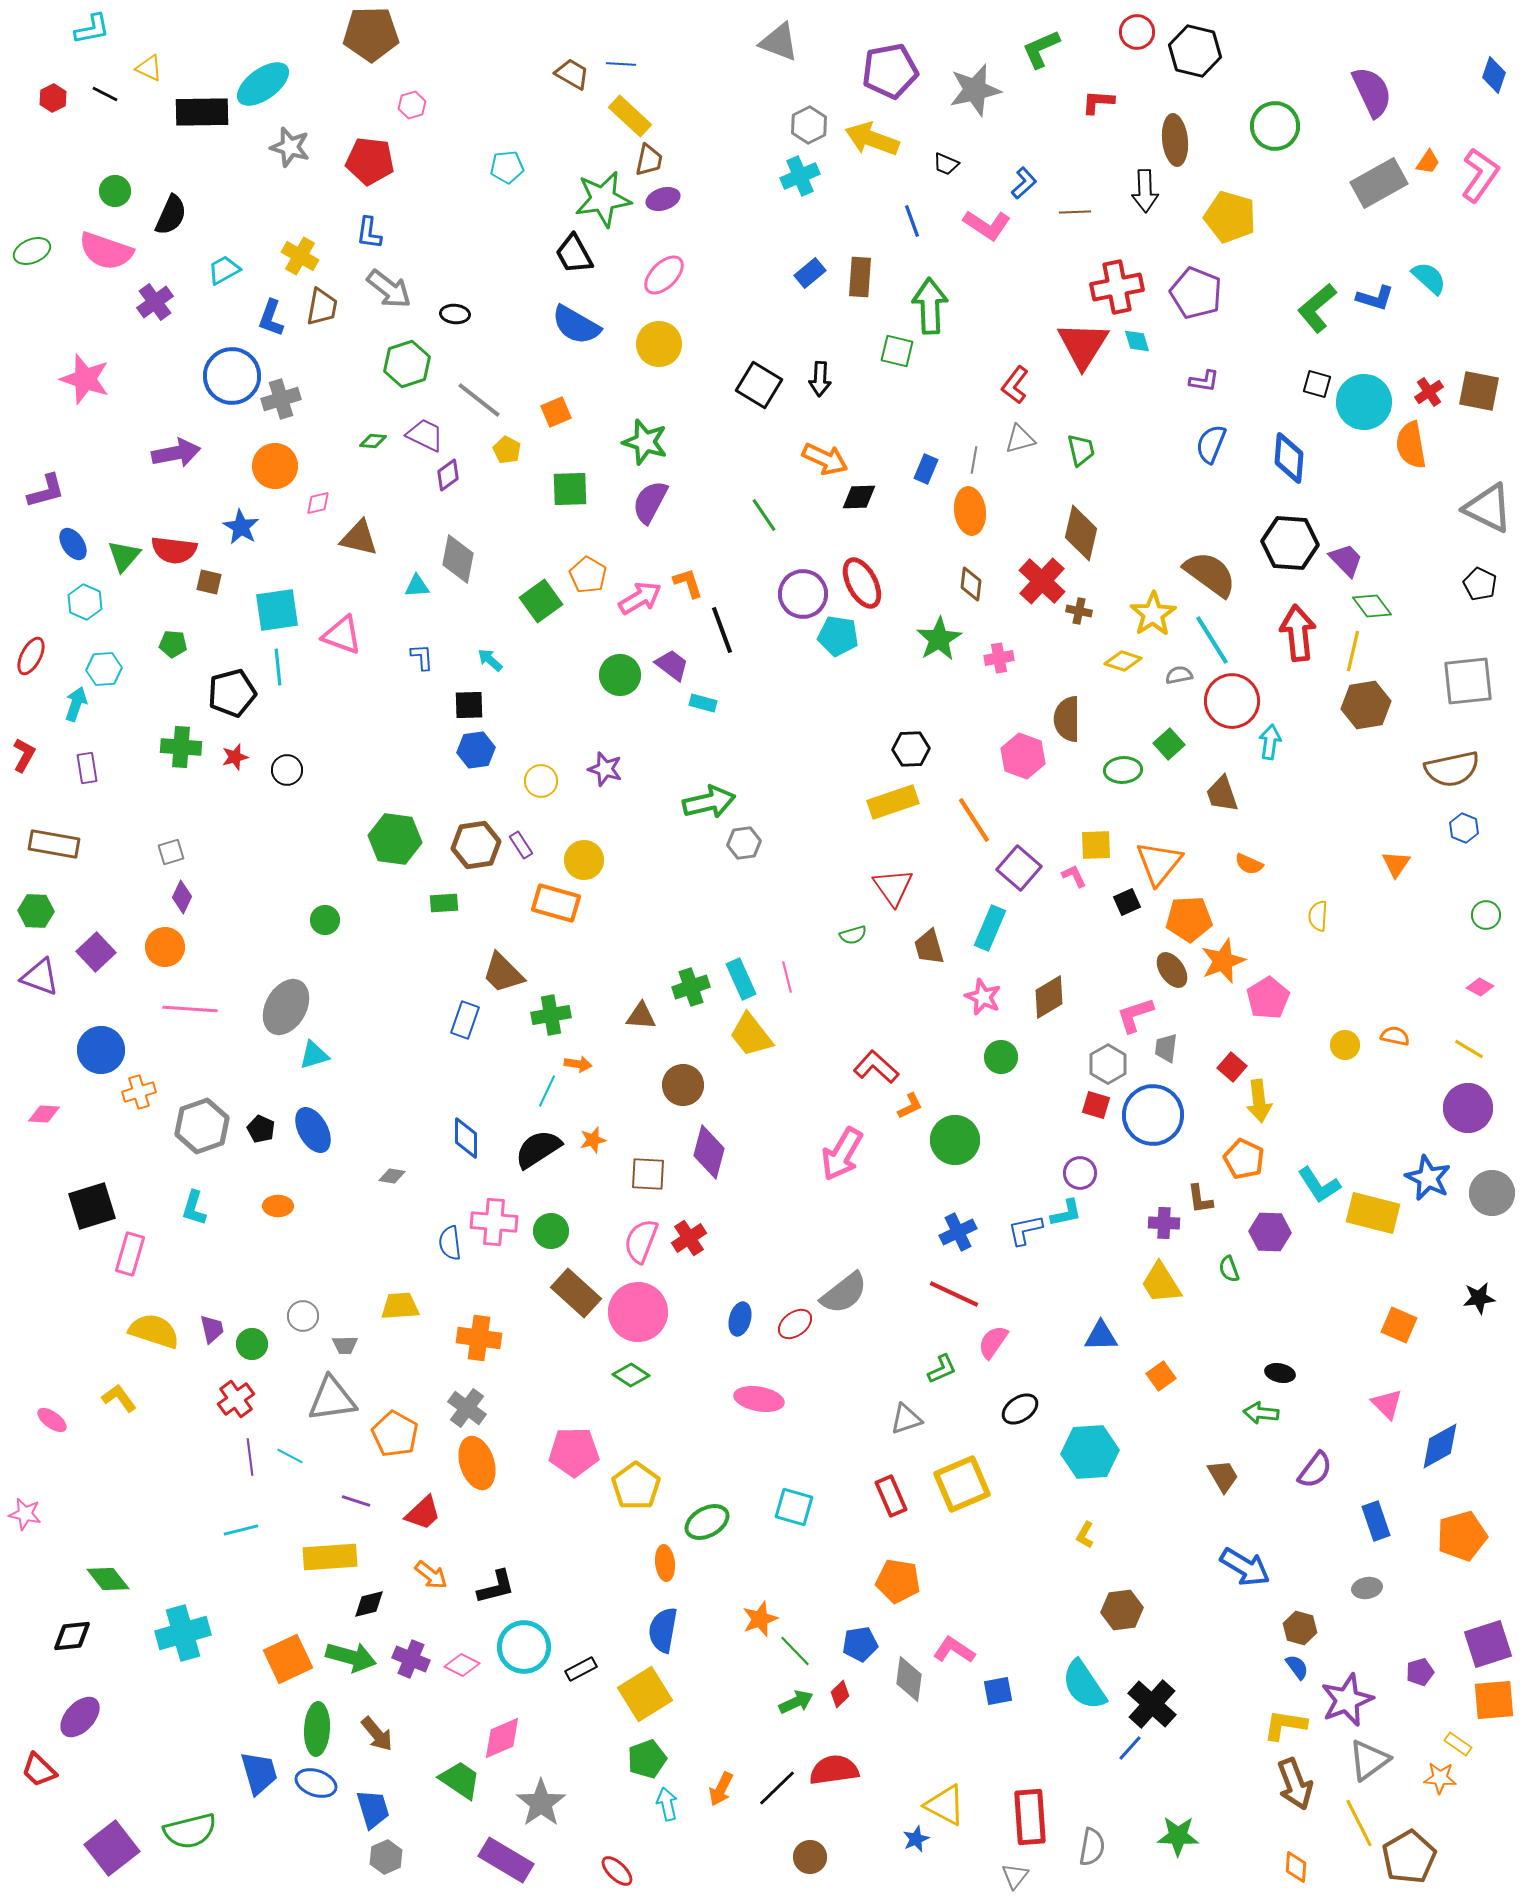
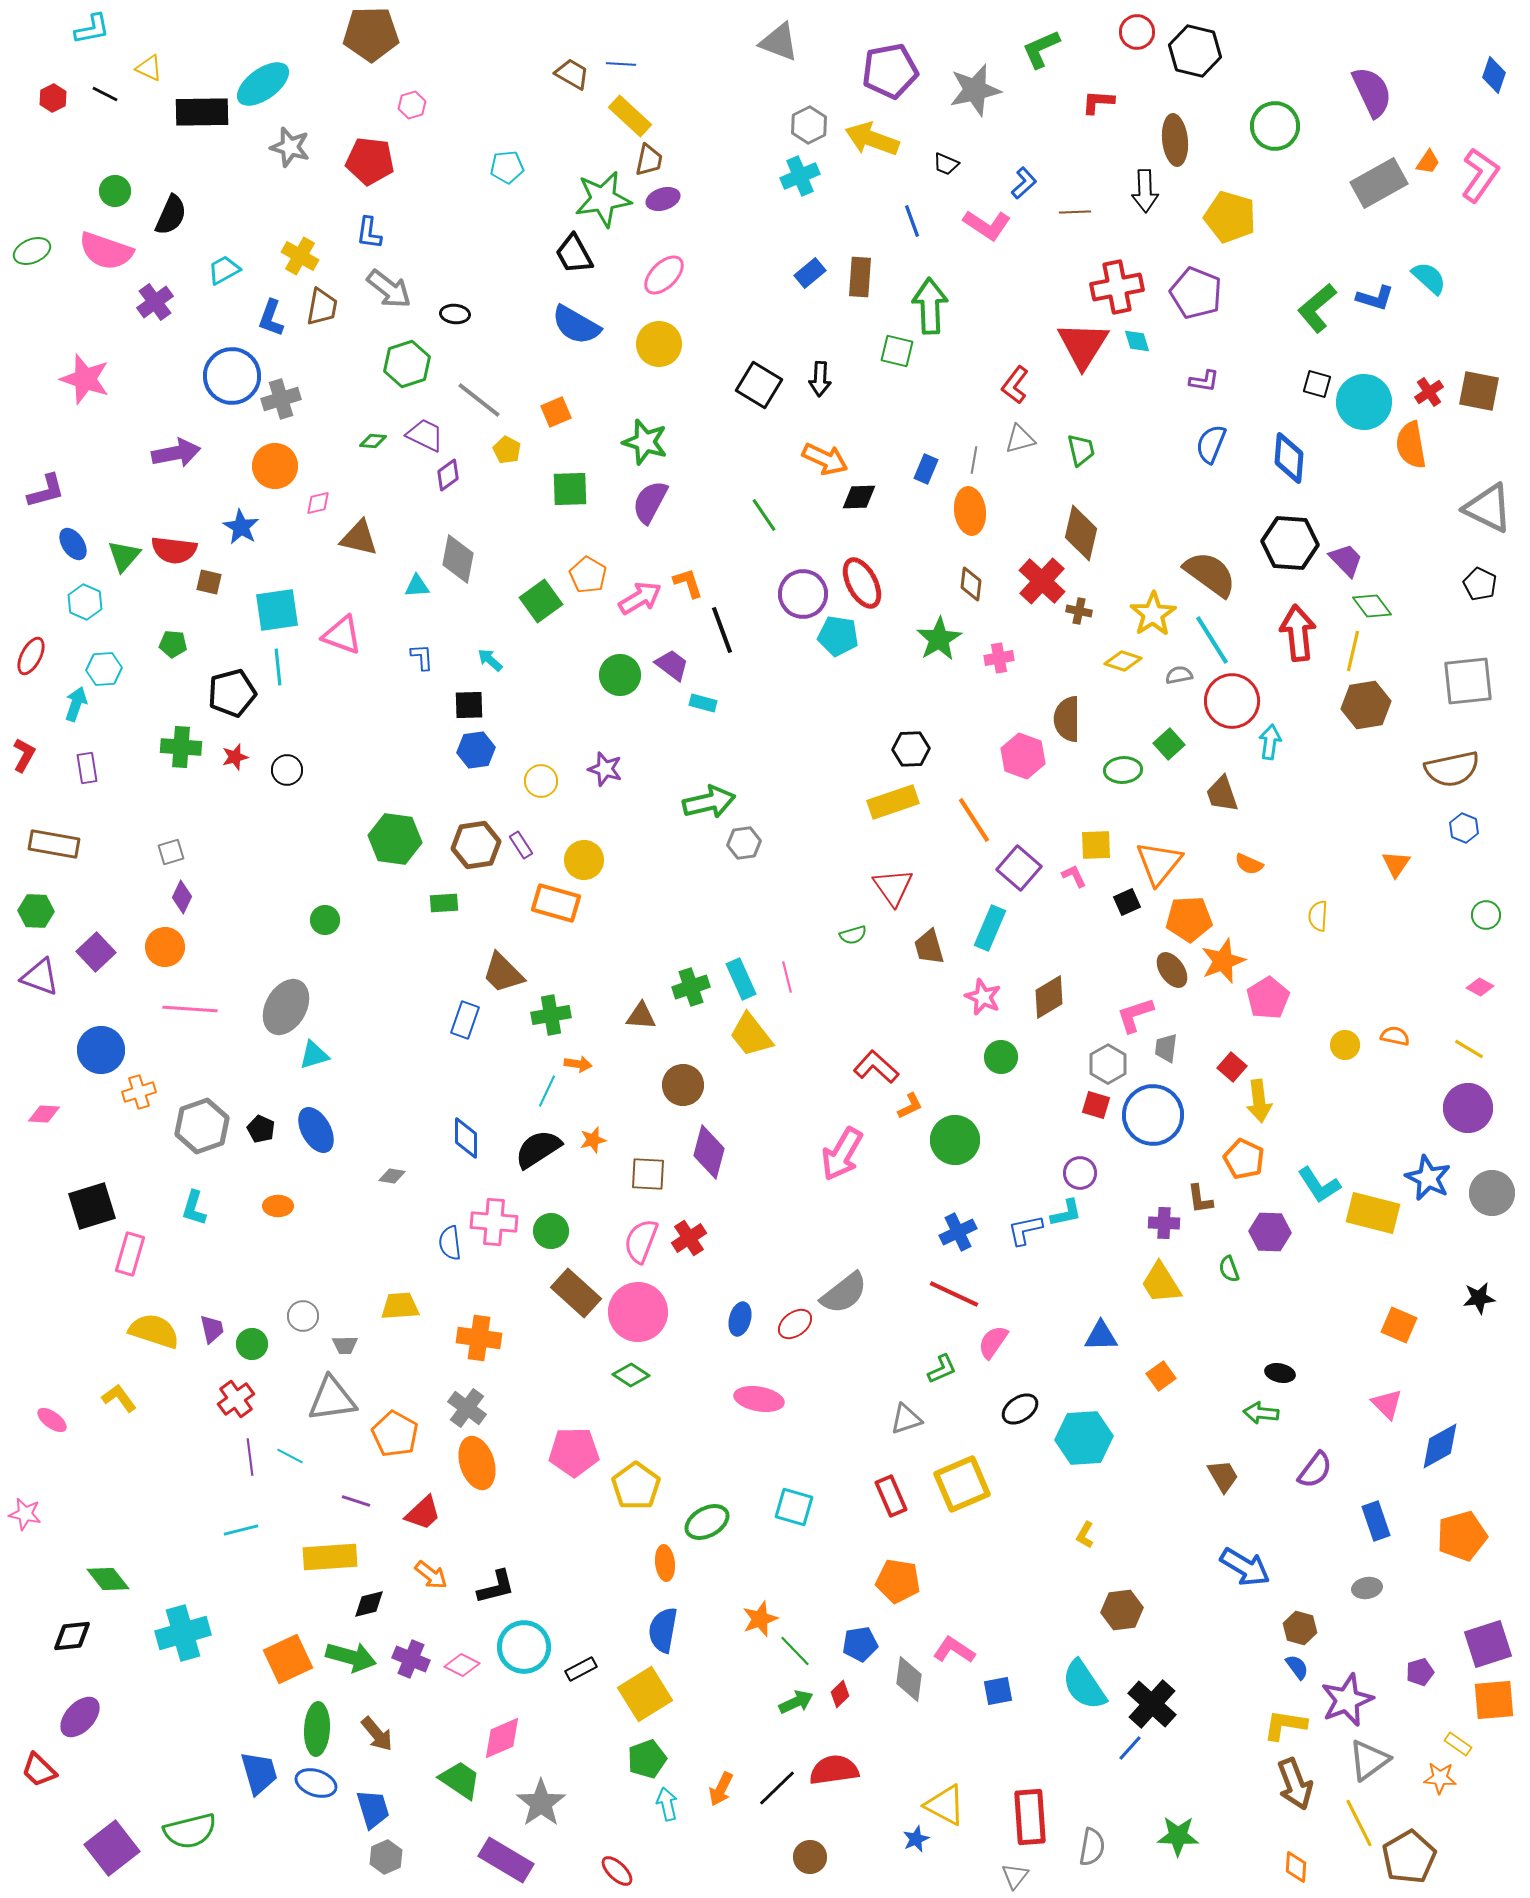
blue ellipse at (313, 1130): moved 3 px right
cyan hexagon at (1090, 1452): moved 6 px left, 14 px up
